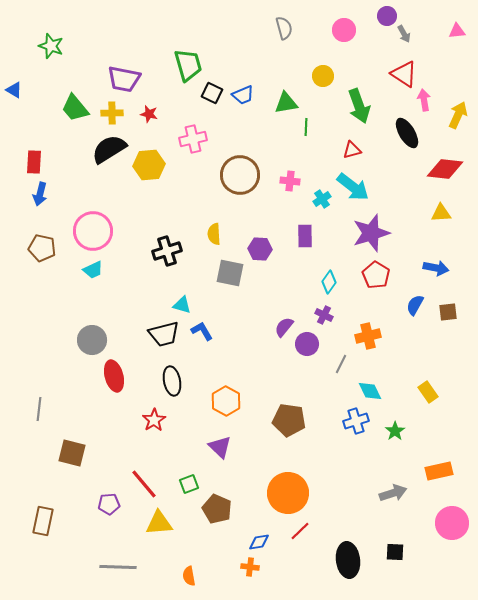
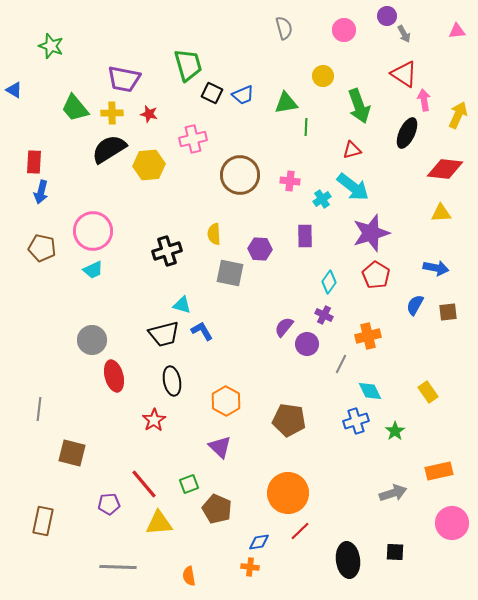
black ellipse at (407, 133): rotated 56 degrees clockwise
blue arrow at (40, 194): moved 1 px right, 2 px up
